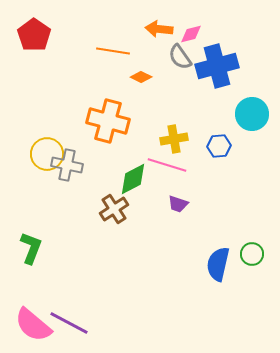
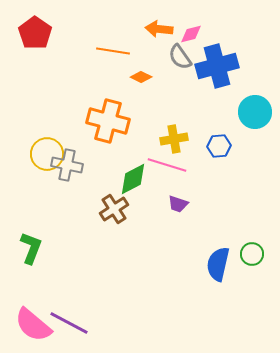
red pentagon: moved 1 px right, 2 px up
cyan circle: moved 3 px right, 2 px up
